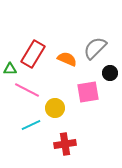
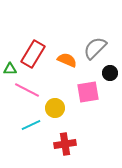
orange semicircle: moved 1 px down
